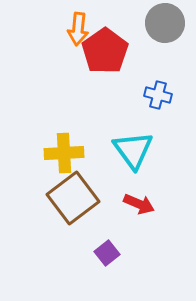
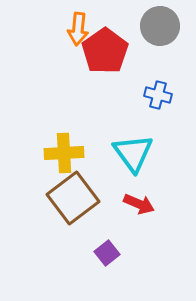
gray circle: moved 5 px left, 3 px down
cyan triangle: moved 3 px down
